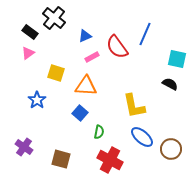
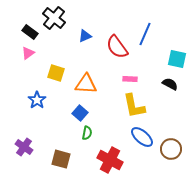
pink rectangle: moved 38 px right, 22 px down; rotated 32 degrees clockwise
orange triangle: moved 2 px up
green semicircle: moved 12 px left, 1 px down
